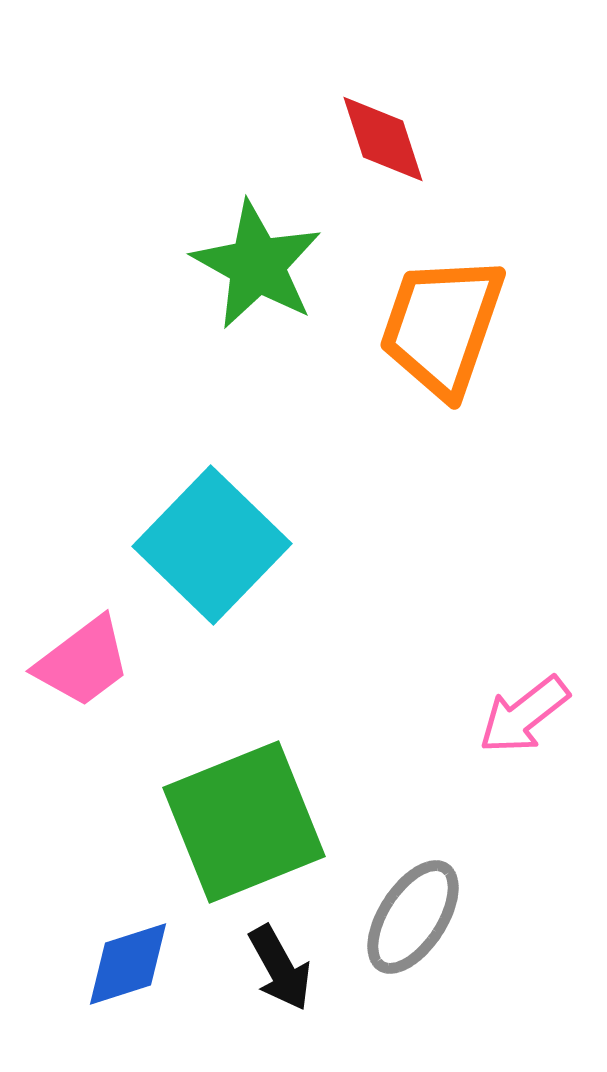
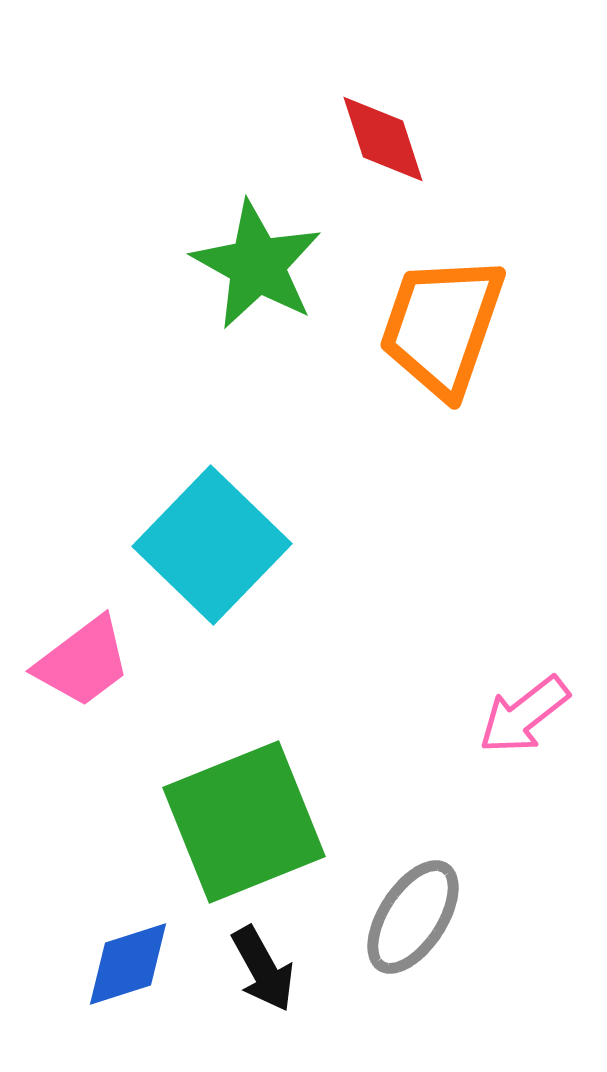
black arrow: moved 17 px left, 1 px down
